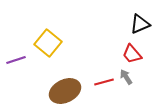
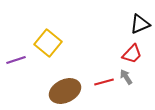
red trapezoid: rotated 95 degrees counterclockwise
